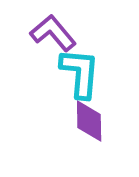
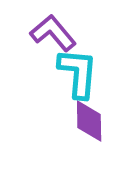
cyan L-shape: moved 2 px left
